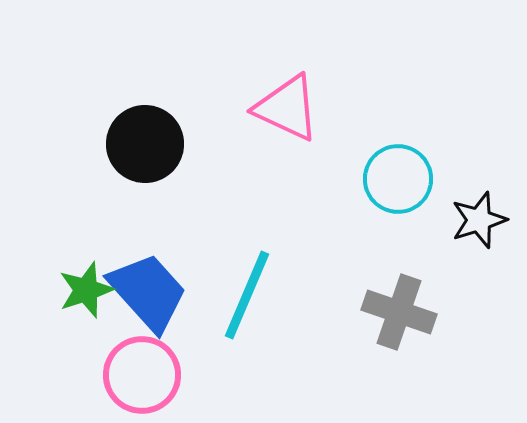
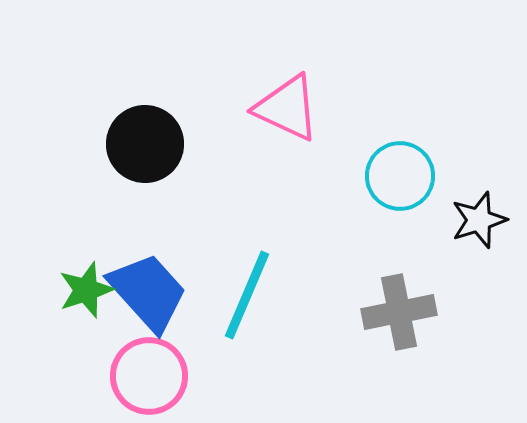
cyan circle: moved 2 px right, 3 px up
gray cross: rotated 30 degrees counterclockwise
pink circle: moved 7 px right, 1 px down
